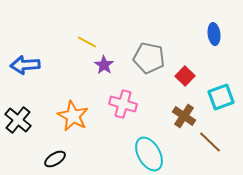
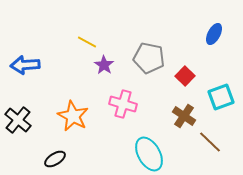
blue ellipse: rotated 35 degrees clockwise
